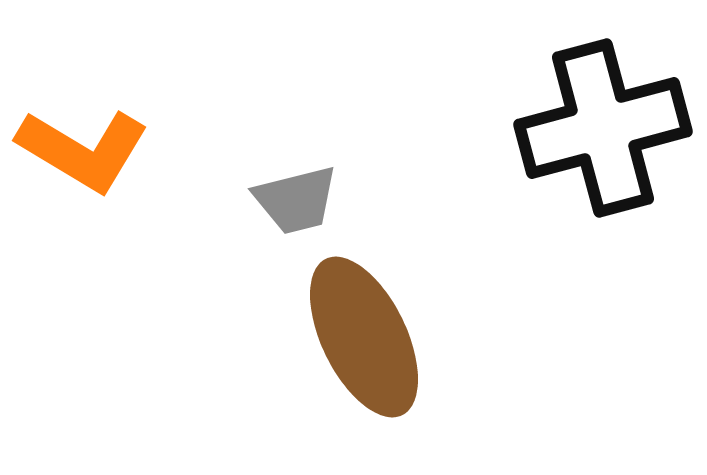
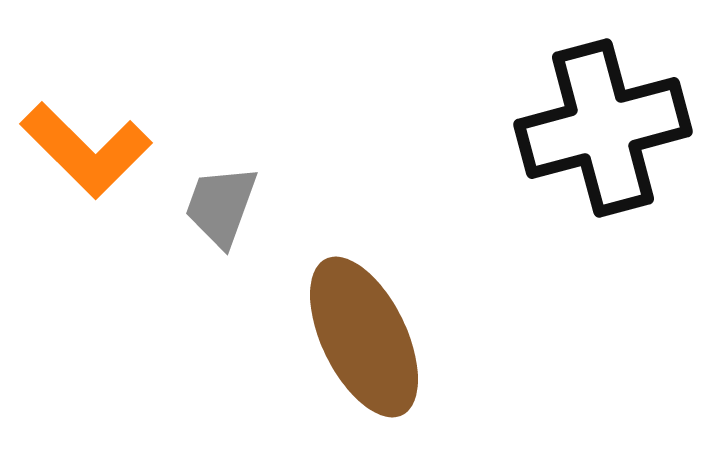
orange L-shape: moved 3 px right; rotated 14 degrees clockwise
gray trapezoid: moved 75 px left, 6 px down; rotated 124 degrees clockwise
